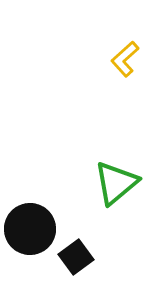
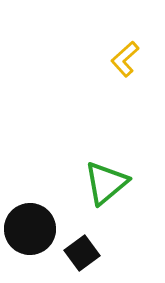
green triangle: moved 10 px left
black square: moved 6 px right, 4 px up
